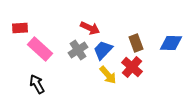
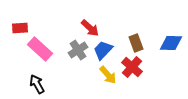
red arrow: rotated 18 degrees clockwise
